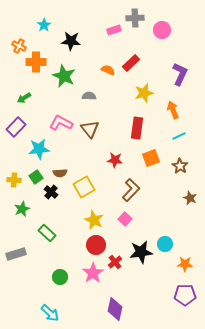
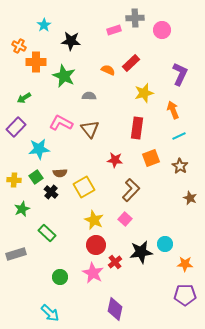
pink star at (93, 273): rotated 10 degrees counterclockwise
